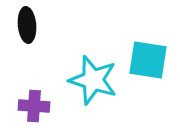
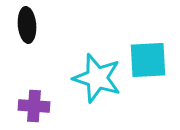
cyan square: rotated 12 degrees counterclockwise
cyan star: moved 4 px right, 2 px up
